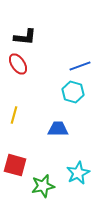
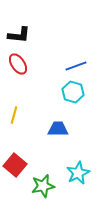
black L-shape: moved 6 px left, 2 px up
blue line: moved 4 px left
red square: rotated 25 degrees clockwise
